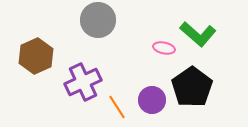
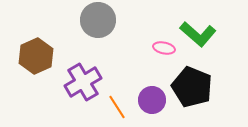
purple cross: rotated 6 degrees counterclockwise
black pentagon: rotated 15 degrees counterclockwise
